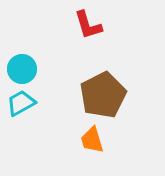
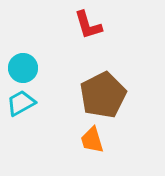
cyan circle: moved 1 px right, 1 px up
